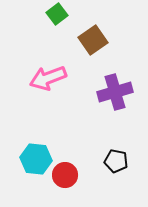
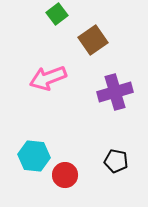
cyan hexagon: moved 2 px left, 3 px up
